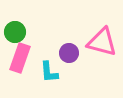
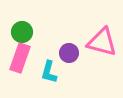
green circle: moved 7 px right
cyan L-shape: rotated 20 degrees clockwise
